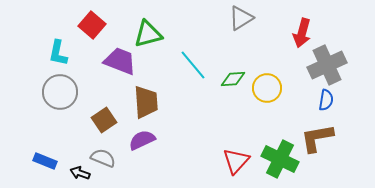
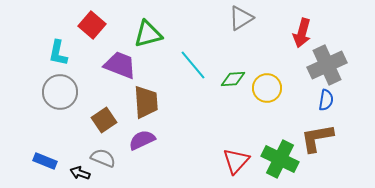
purple trapezoid: moved 4 px down
